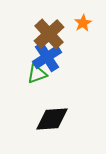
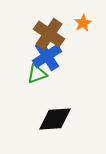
brown cross: rotated 12 degrees counterclockwise
blue cross: moved 1 px up
black diamond: moved 3 px right
